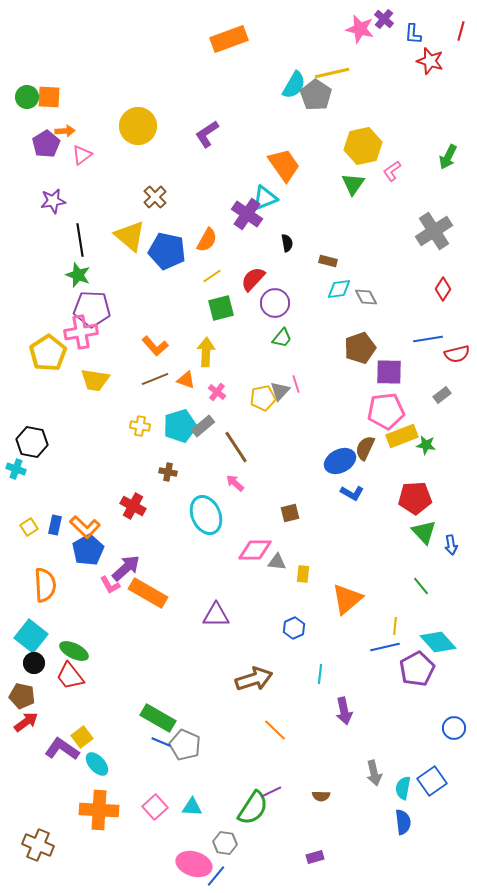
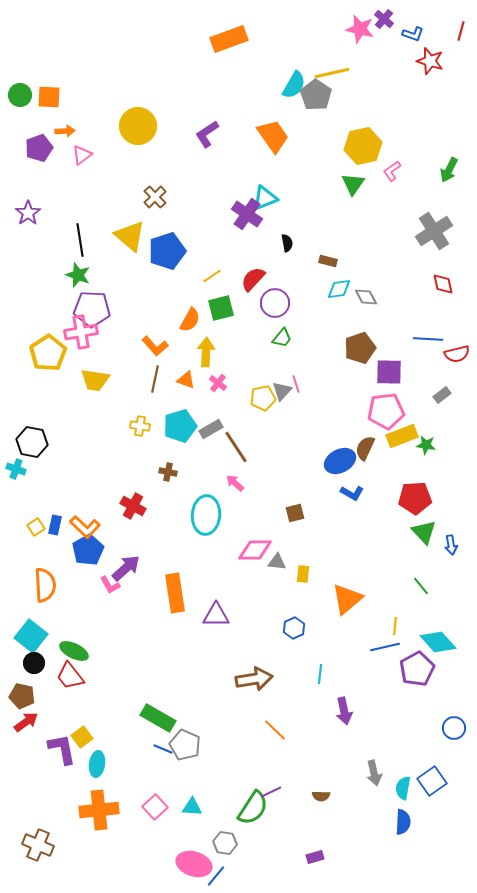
blue L-shape at (413, 34): rotated 75 degrees counterclockwise
green circle at (27, 97): moved 7 px left, 2 px up
purple pentagon at (46, 144): moved 7 px left, 4 px down; rotated 12 degrees clockwise
green arrow at (448, 157): moved 1 px right, 13 px down
orange trapezoid at (284, 165): moved 11 px left, 29 px up
purple star at (53, 201): moved 25 px left, 12 px down; rotated 25 degrees counterclockwise
orange semicircle at (207, 240): moved 17 px left, 80 px down
blue pentagon at (167, 251): rotated 30 degrees counterclockwise
red diamond at (443, 289): moved 5 px up; rotated 45 degrees counterclockwise
blue line at (428, 339): rotated 12 degrees clockwise
brown line at (155, 379): rotated 56 degrees counterclockwise
gray triangle at (280, 391): moved 2 px right
pink cross at (217, 392): moved 1 px right, 9 px up
gray rectangle at (203, 426): moved 8 px right, 3 px down; rotated 10 degrees clockwise
brown square at (290, 513): moved 5 px right
cyan ellipse at (206, 515): rotated 27 degrees clockwise
yellow square at (29, 527): moved 7 px right
orange rectangle at (148, 593): moved 27 px right; rotated 51 degrees clockwise
brown arrow at (254, 679): rotated 9 degrees clockwise
blue line at (161, 742): moved 2 px right, 7 px down
purple L-shape at (62, 749): rotated 44 degrees clockwise
cyan ellipse at (97, 764): rotated 50 degrees clockwise
orange cross at (99, 810): rotated 9 degrees counterclockwise
blue semicircle at (403, 822): rotated 10 degrees clockwise
